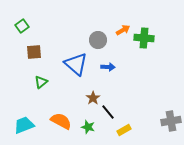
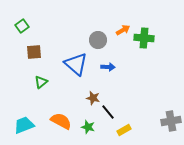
brown star: rotated 24 degrees counterclockwise
